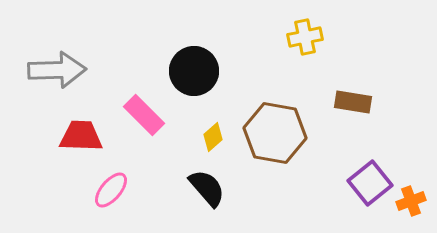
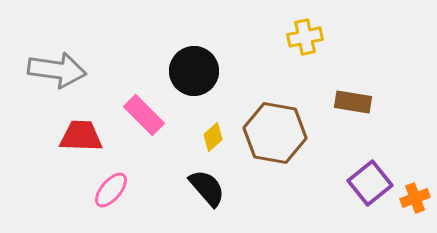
gray arrow: rotated 10 degrees clockwise
orange cross: moved 4 px right, 3 px up
